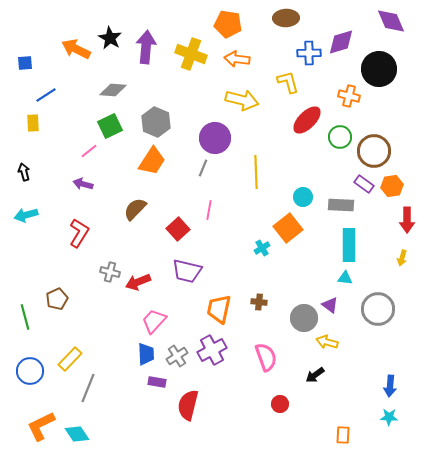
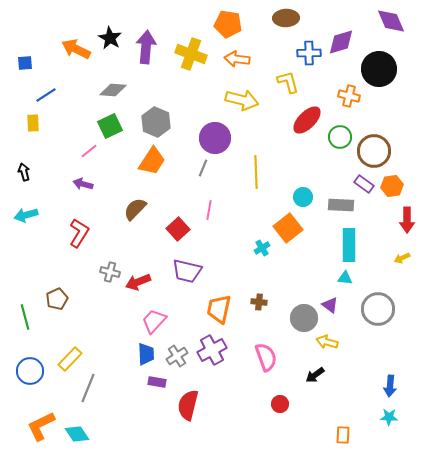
yellow arrow at (402, 258): rotated 49 degrees clockwise
